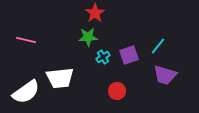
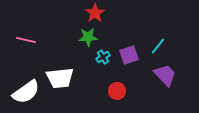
purple trapezoid: rotated 150 degrees counterclockwise
